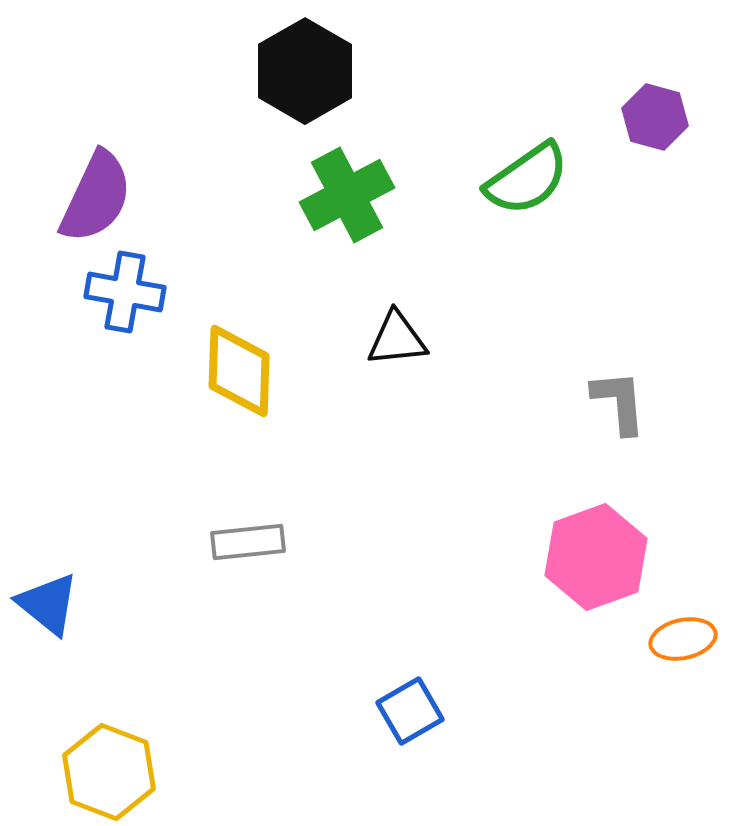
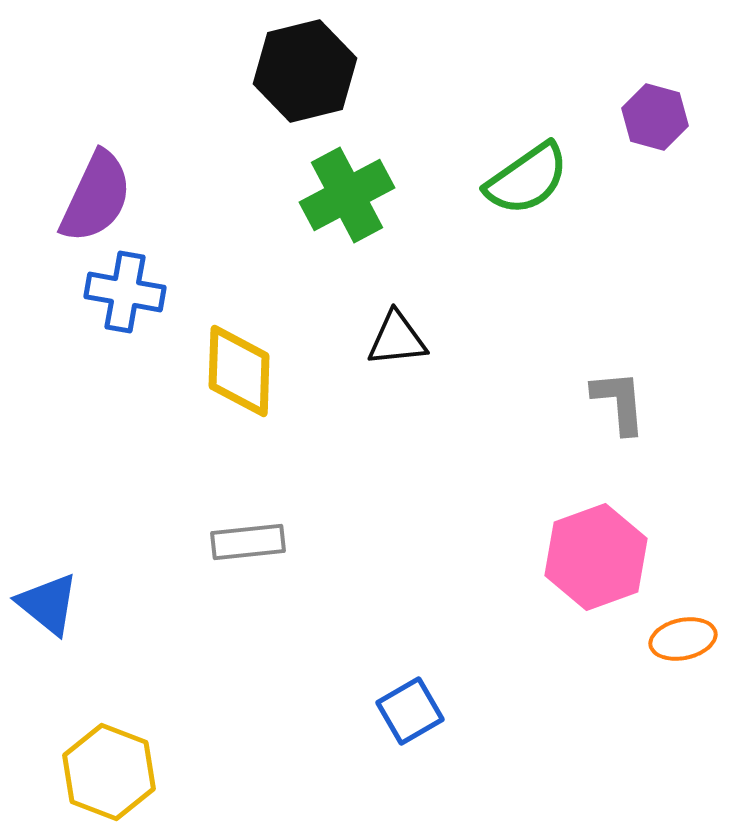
black hexagon: rotated 16 degrees clockwise
